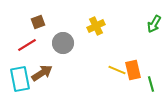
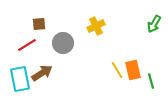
brown square: moved 1 px right, 2 px down; rotated 16 degrees clockwise
yellow line: rotated 36 degrees clockwise
green line: moved 3 px up
